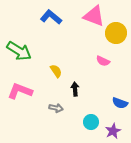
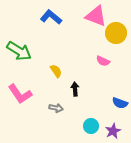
pink triangle: moved 2 px right
pink L-shape: moved 3 px down; rotated 145 degrees counterclockwise
cyan circle: moved 4 px down
